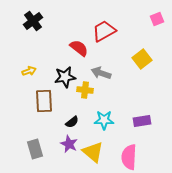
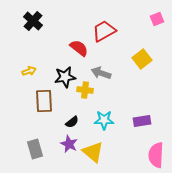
black cross: rotated 12 degrees counterclockwise
pink semicircle: moved 27 px right, 2 px up
